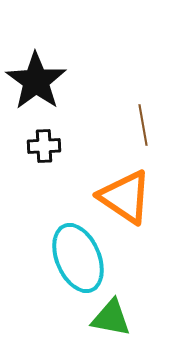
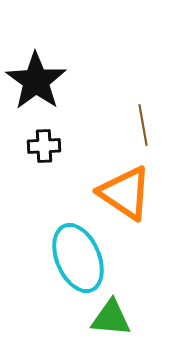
orange triangle: moved 4 px up
green triangle: rotated 6 degrees counterclockwise
